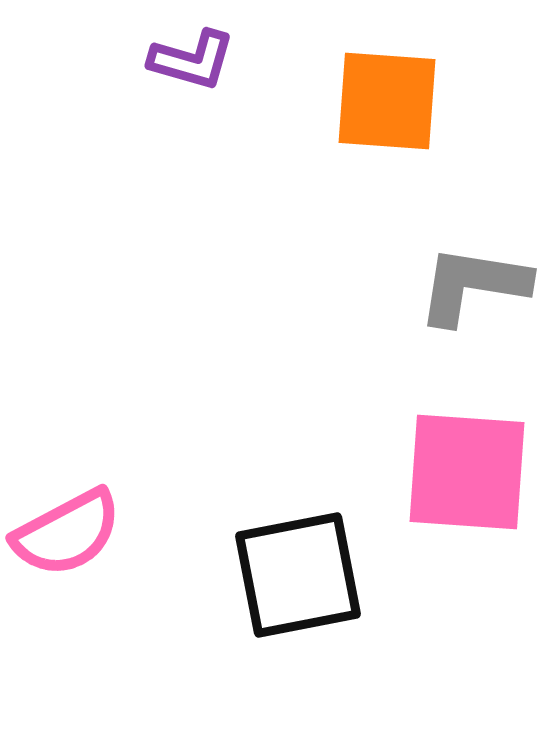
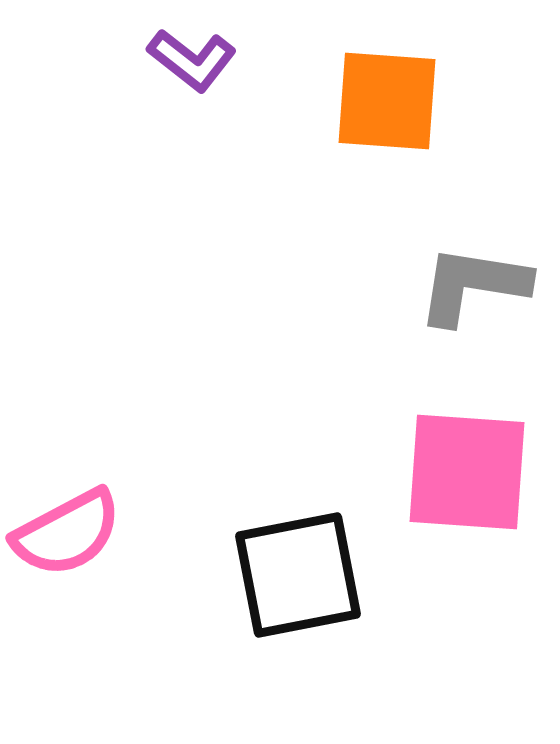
purple L-shape: rotated 22 degrees clockwise
